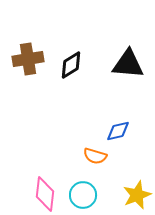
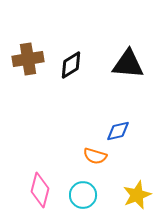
pink diamond: moved 5 px left, 4 px up; rotated 8 degrees clockwise
